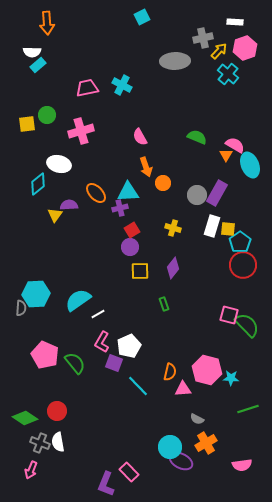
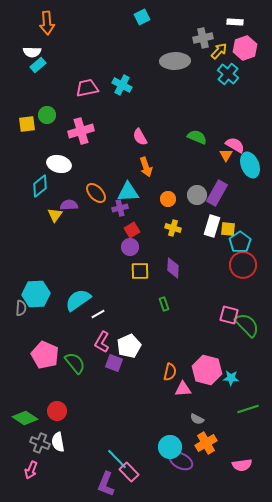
orange circle at (163, 183): moved 5 px right, 16 px down
cyan diamond at (38, 184): moved 2 px right, 2 px down
purple diamond at (173, 268): rotated 35 degrees counterclockwise
cyan line at (138, 386): moved 21 px left, 73 px down
